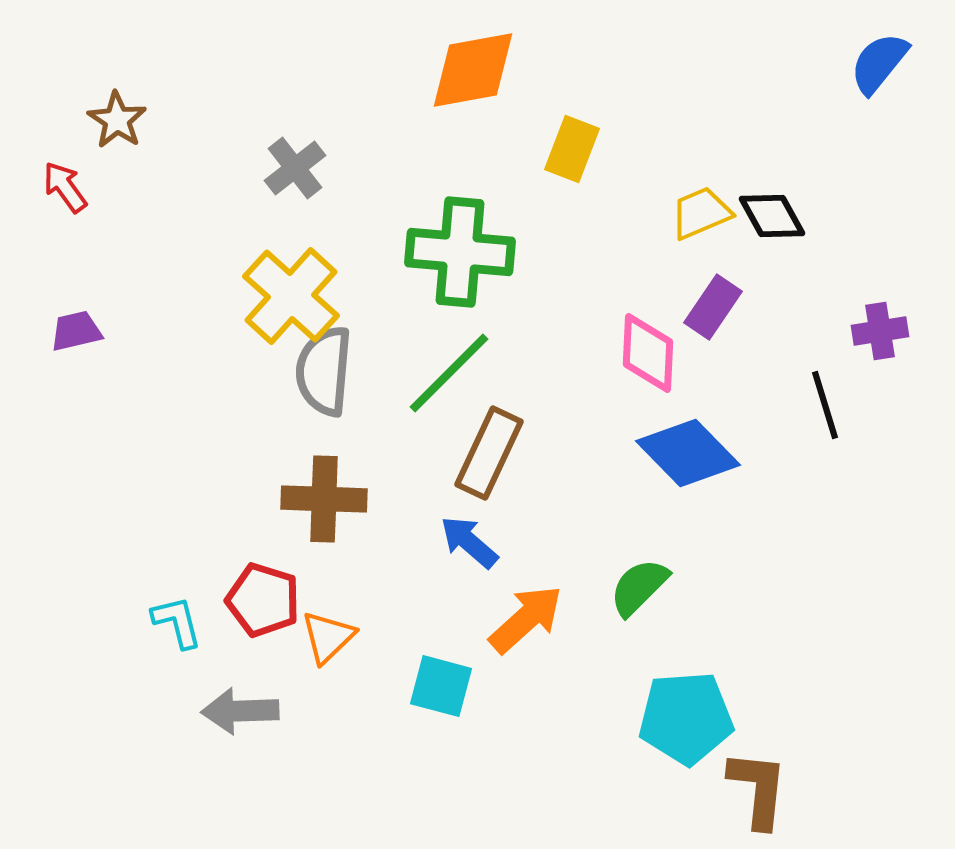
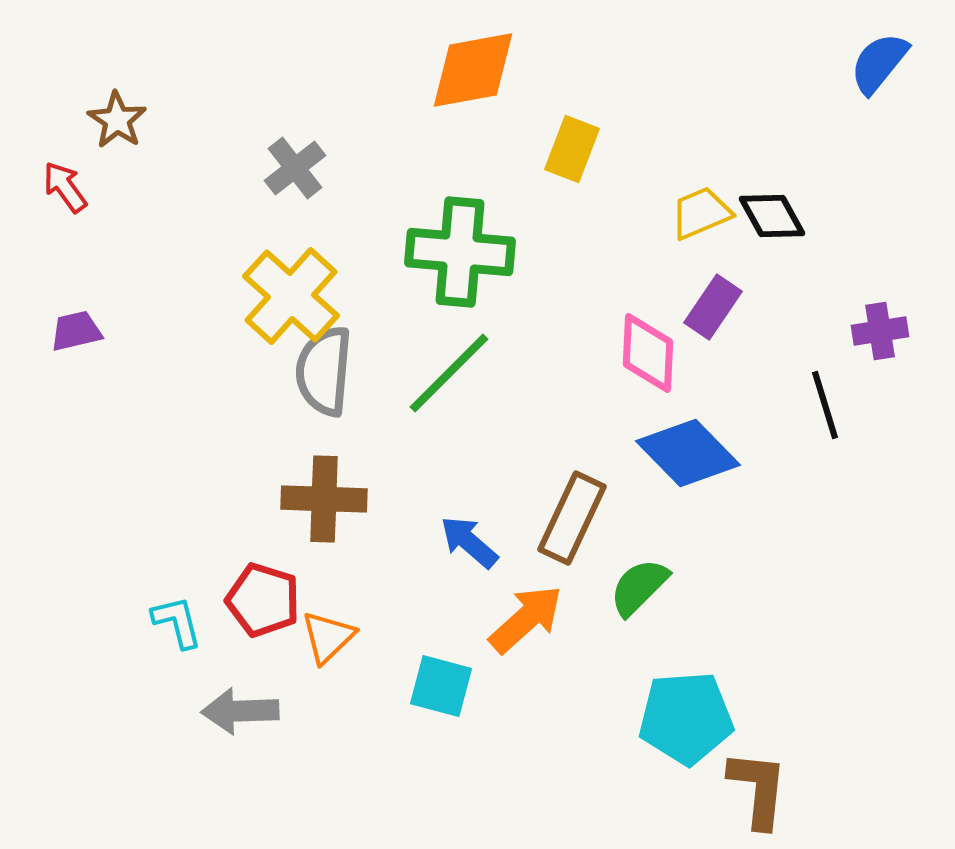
brown rectangle: moved 83 px right, 65 px down
